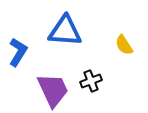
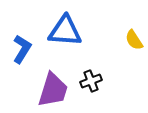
yellow semicircle: moved 10 px right, 5 px up
blue L-shape: moved 4 px right, 3 px up
purple trapezoid: rotated 42 degrees clockwise
